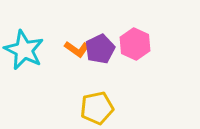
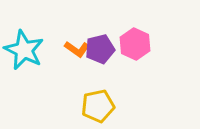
purple pentagon: rotated 12 degrees clockwise
yellow pentagon: moved 1 px right, 2 px up
